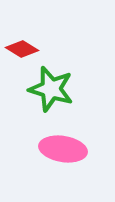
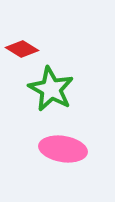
green star: rotated 12 degrees clockwise
